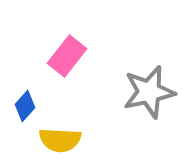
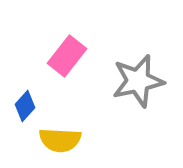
gray star: moved 11 px left, 11 px up
